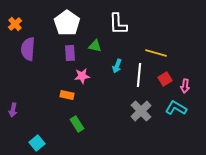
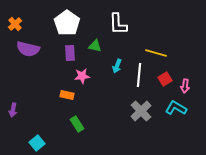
purple semicircle: rotated 80 degrees counterclockwise
